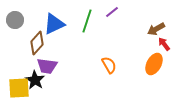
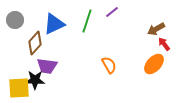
brown diamond: moved 2 px left
orange ellipse: rotated 15 degrees clockwise
black star: rotated 30 degrees counterclockwise
